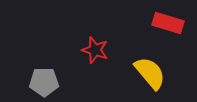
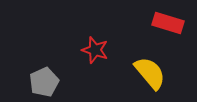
gray pentagon: rotated 24 degrees counterclockwise
